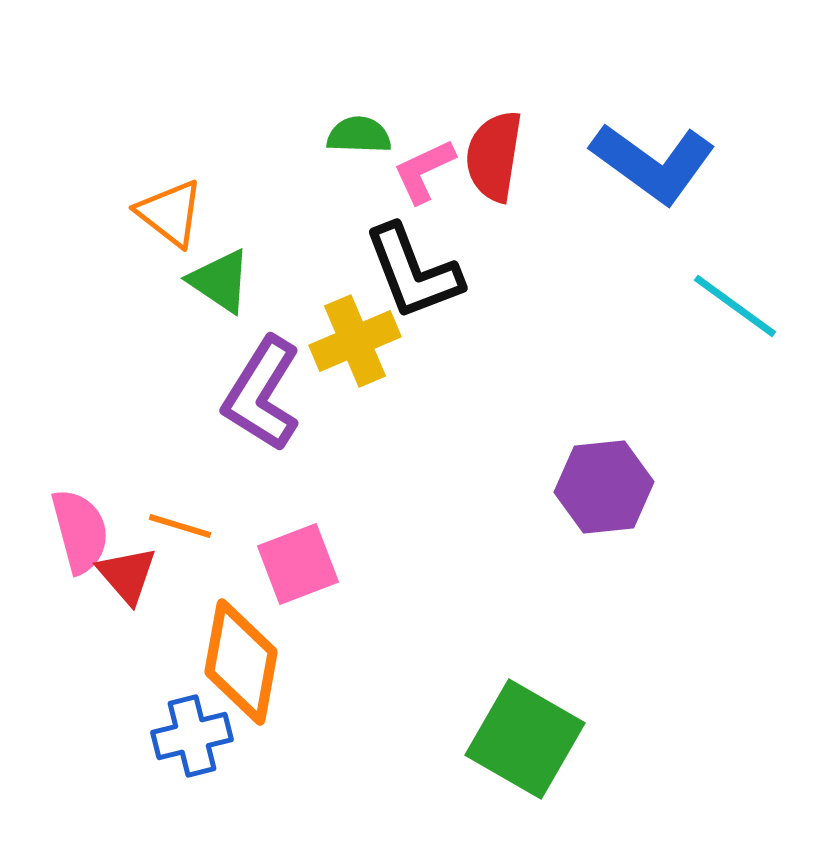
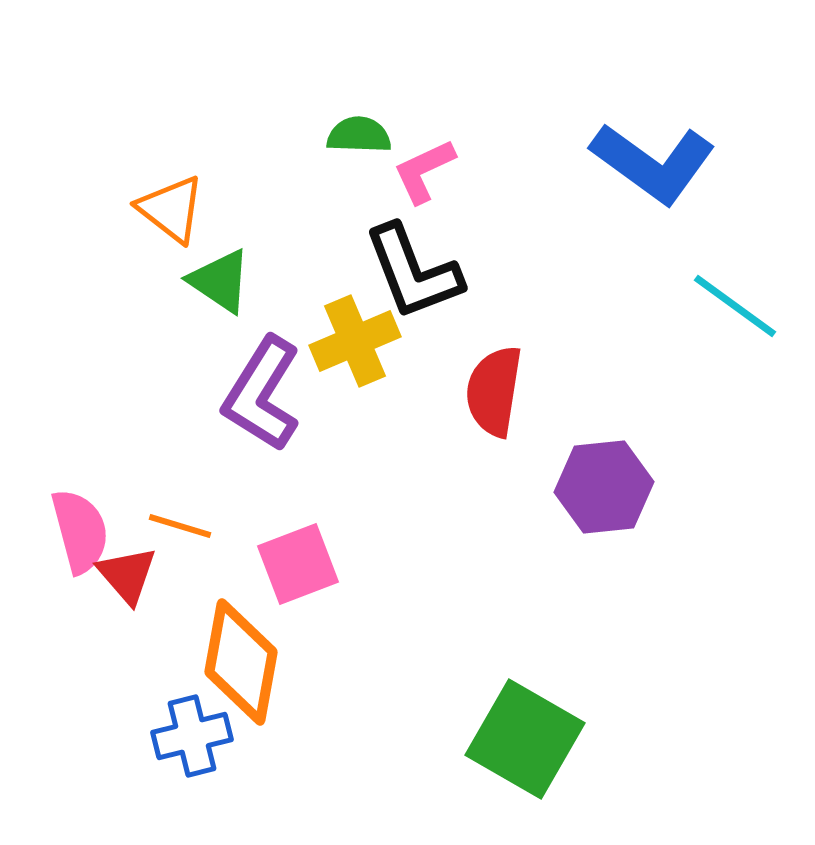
red semicircle: moved 235 px down
orange triangle: moved 1 px right, 4 px up
